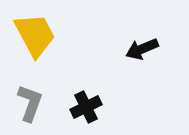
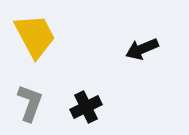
yellow trapezoid: moved 1 px down
